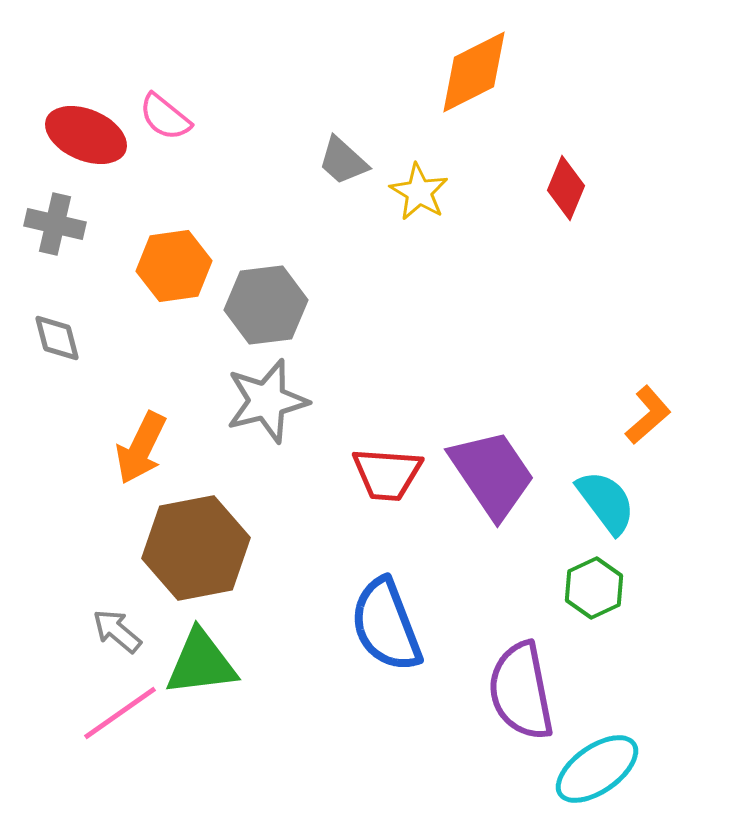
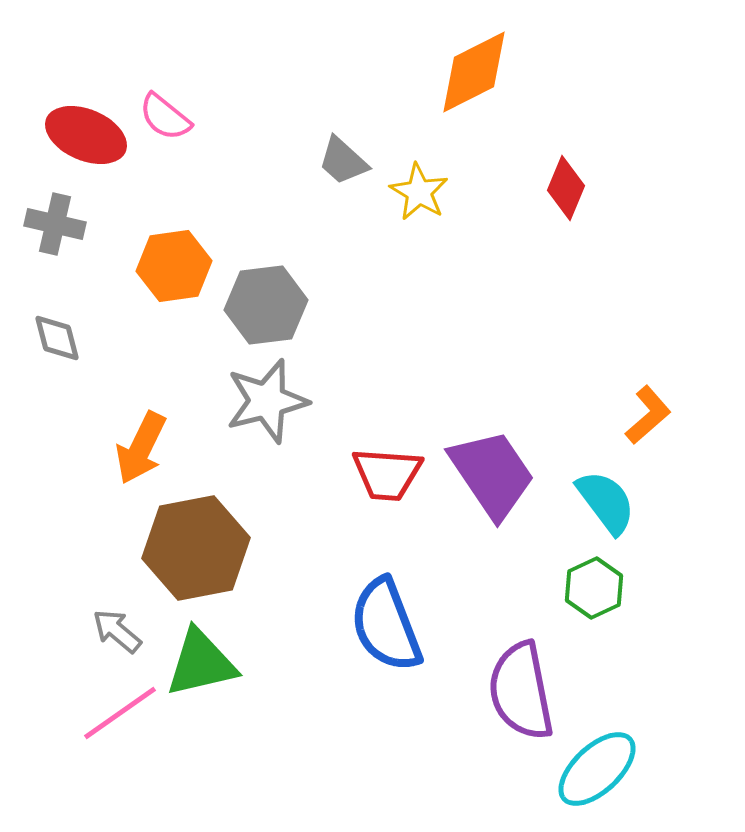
green triangle: rotated 6 degrees counterclockwise
cyan ellipse: rotated 8 degrees counterclockwise
